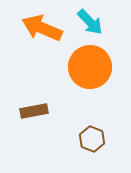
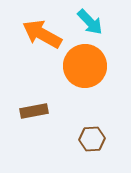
orange arrow: moved 6 px down; rotated 6 degrees clockwise
orange circle: moved 5 px left, 1 px up
brown hexagon: rotated 25 degrees counterclockwise
